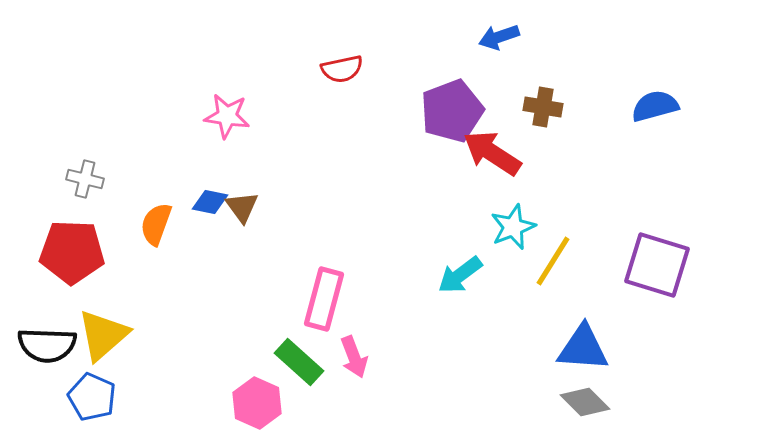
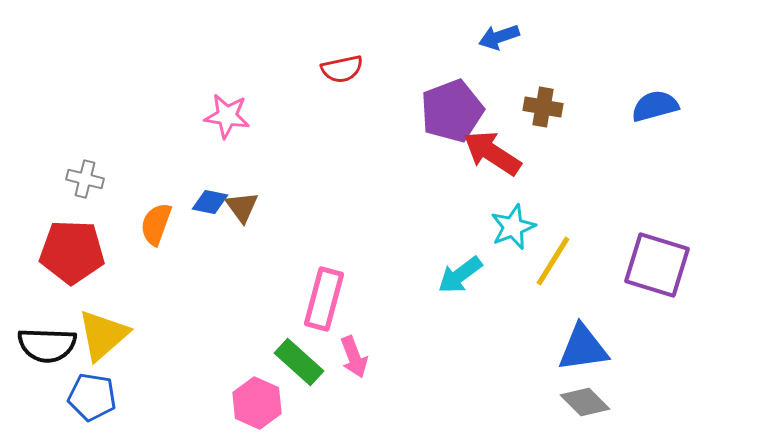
blue triangle: rotated 12 degrees counterclockwise
blue pentagon: rotated 15 degrees counterclockwise
